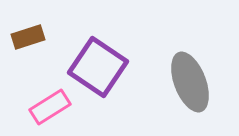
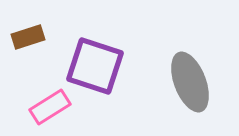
purple square: moved 3 px left, 1 px up; rotated 16 degrees counterclockwise
